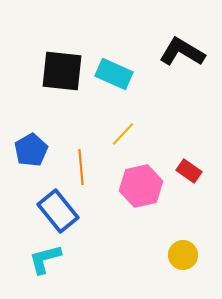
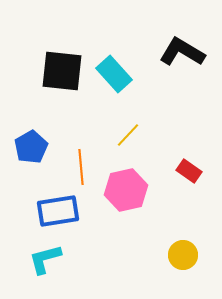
cyan rectangle: rotated 24 degrees clockwise
yellow line: moved 5 px right, 1 px down
blue pentagon: moved 3 px up
pink hexagon: moved 15 px left, 4 px down
blue rectangle: rotated 60 degrees counterclockwise
